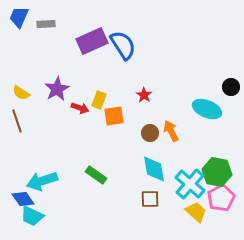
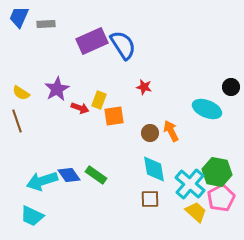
red star: moved 8 px up; rotated 21 degrees counterclockwise
blue diamond: moved 46 px right, 24 px up
